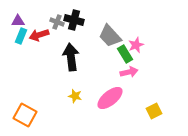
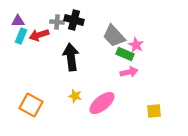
gray cross: rotated 16 degrees counterclockwise
gray trapezoid: moved 4 px right
pink star: rotated 21 degrees counterclockwise
green rectangle: rotated 36 degrees counterclockwise
pink ellipse: moved 8 px left, 5 px down
yellow square: rotated 21 degrees clockwise
orange square: moved 6 px right, 10 px up
